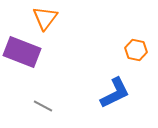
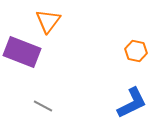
orange triangle: moved 3 px right, 3 px down
orange hexagon: moved 1 px down
blue L-shape: moved 17 px right, 10 px down
